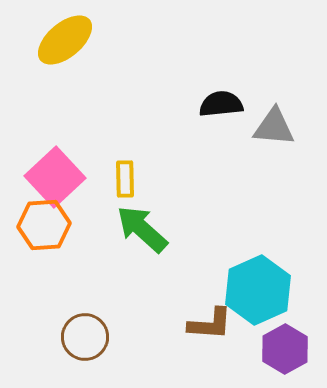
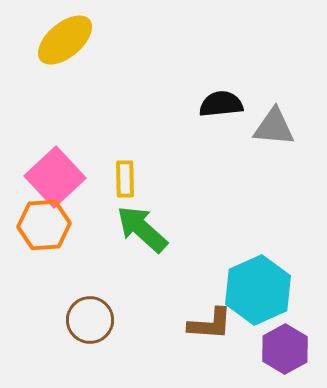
brown circle: moved 5 px right, 17 px up
